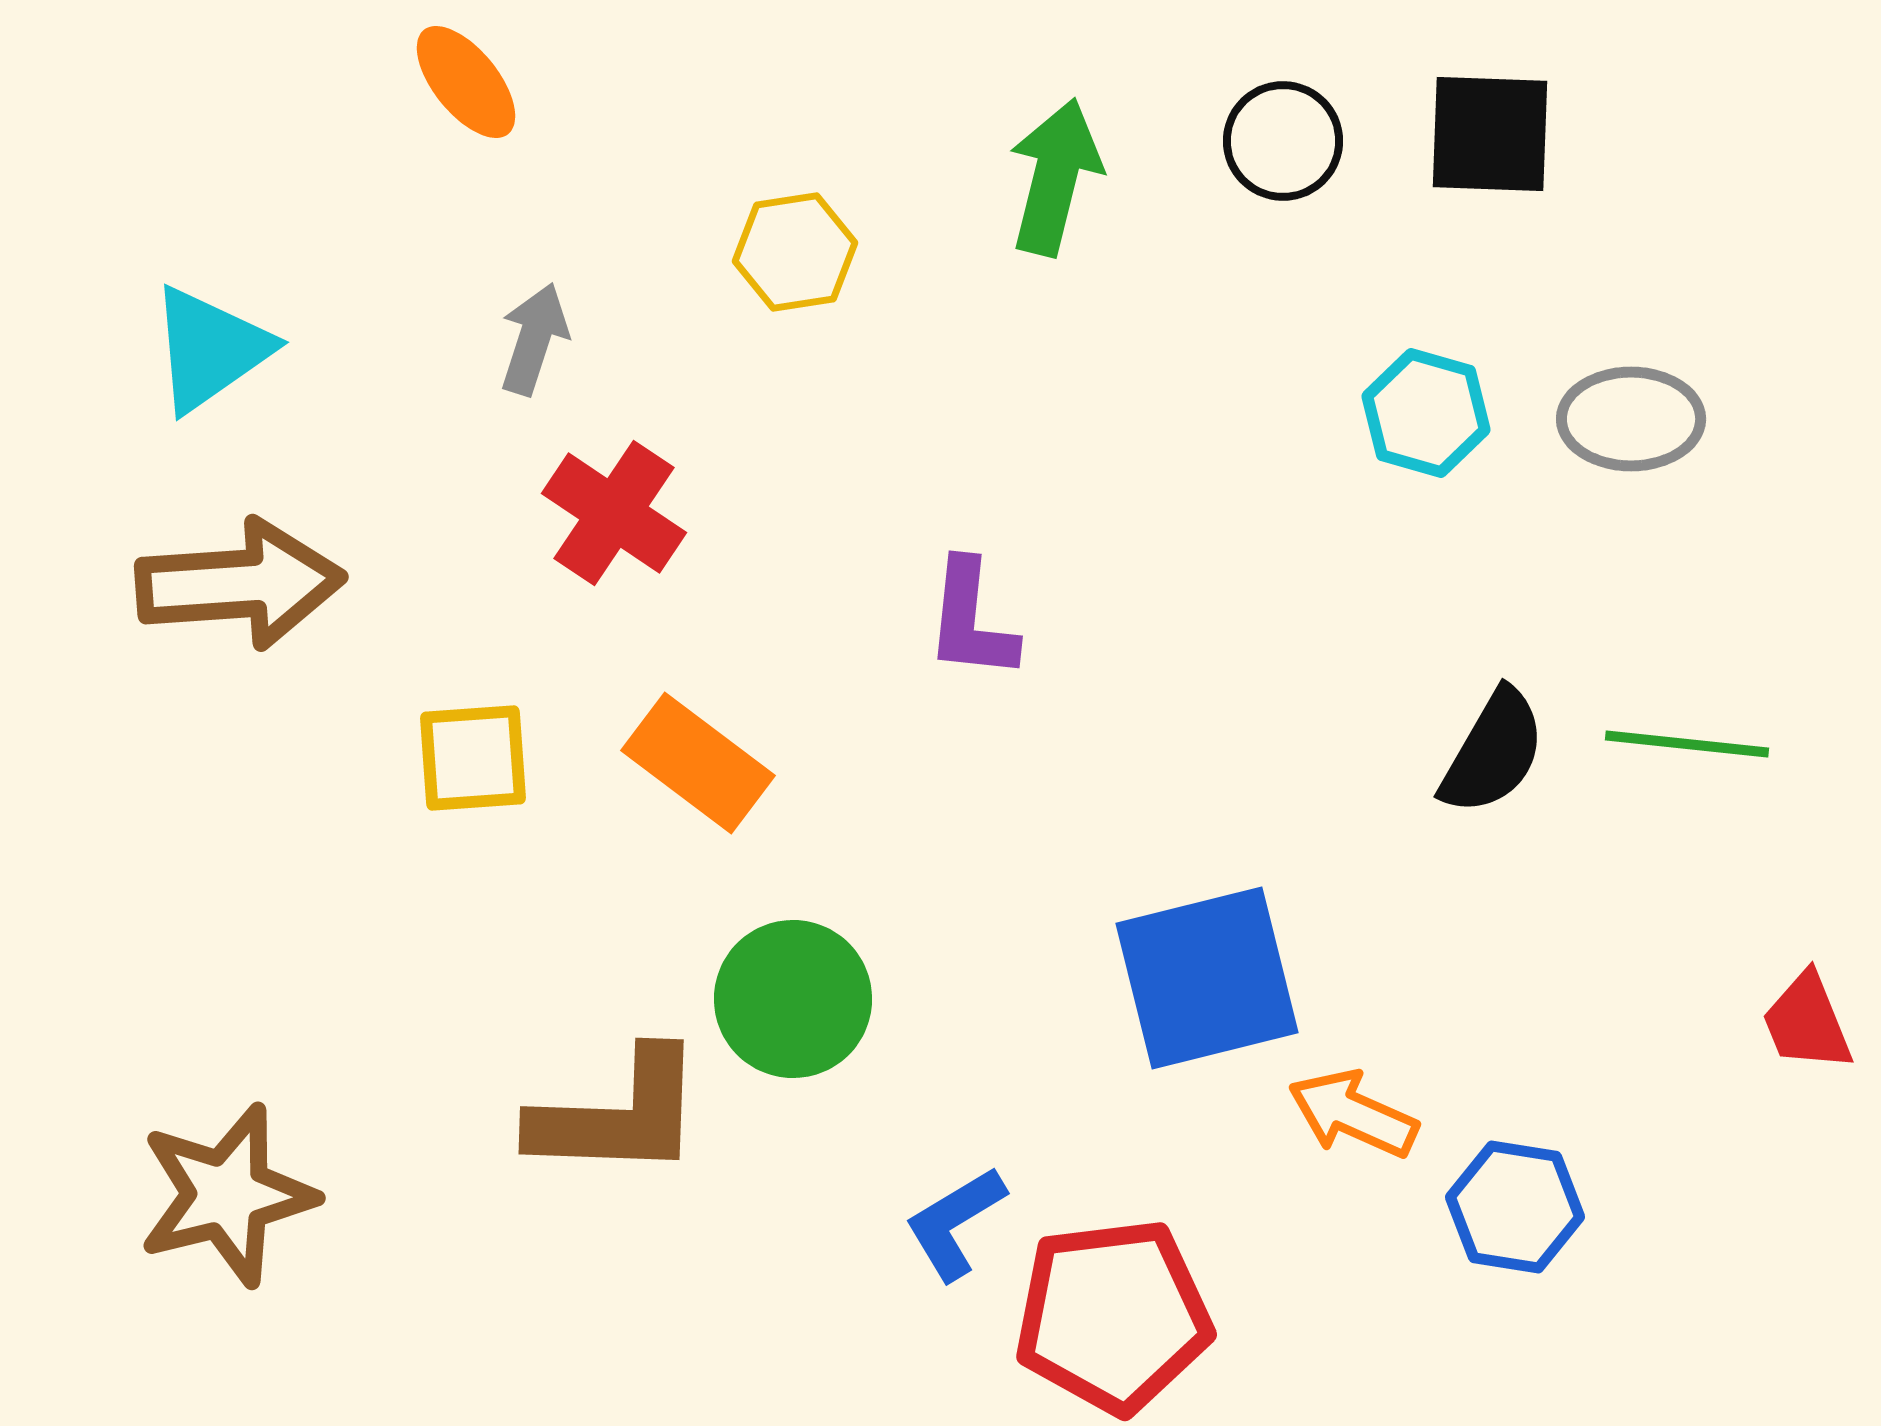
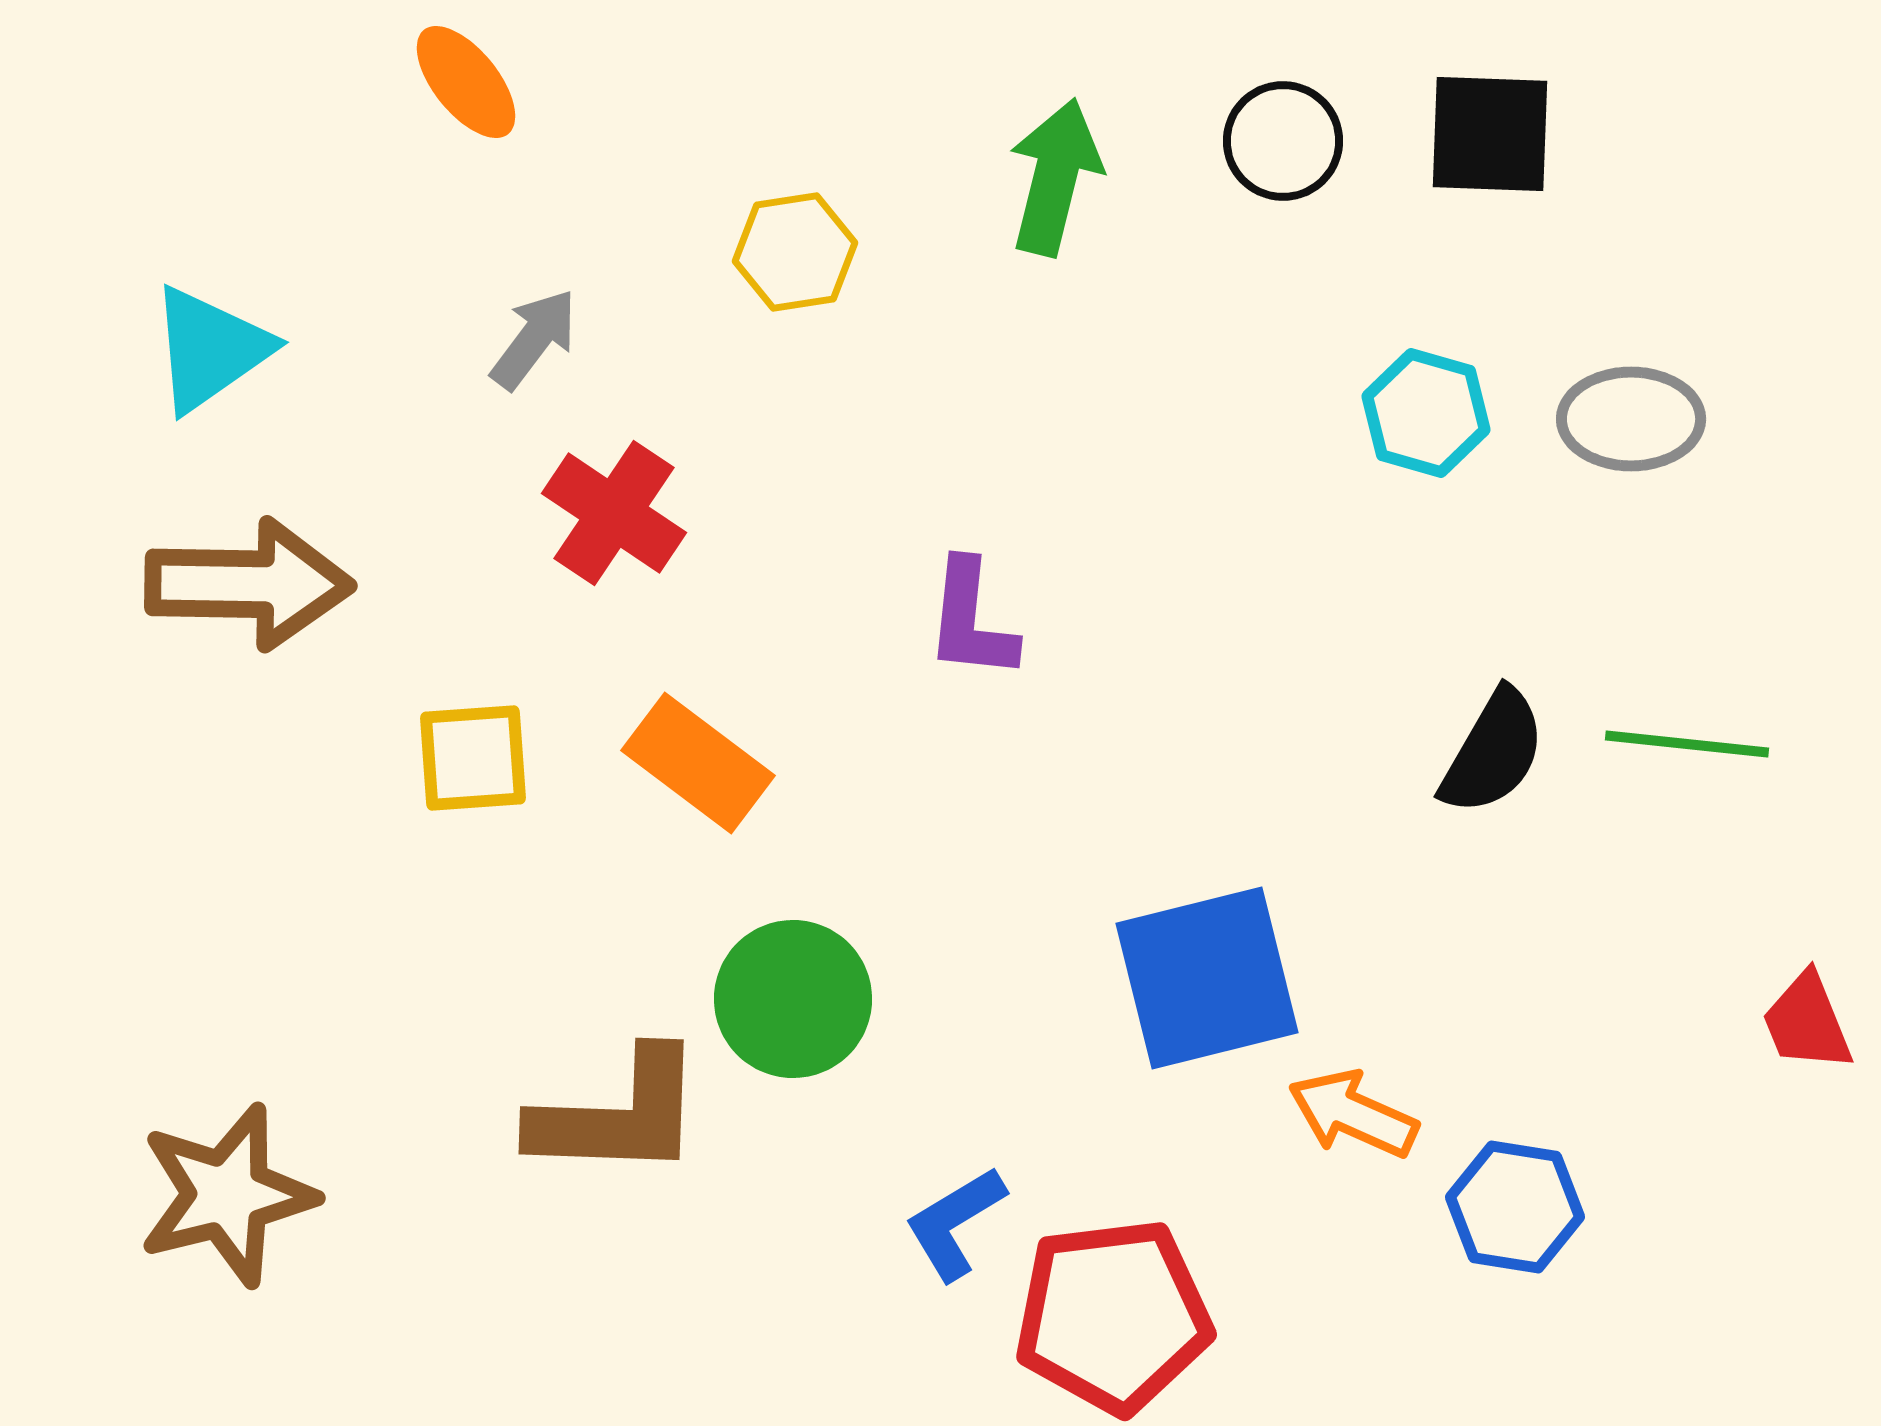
gray arrow: rotated 19 degrees clockwise
brown arrow: moved 9 px right; rotated 5 degrees clockwise
